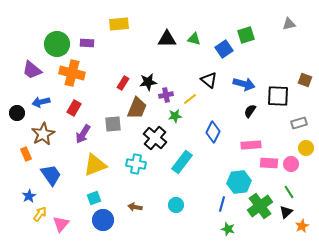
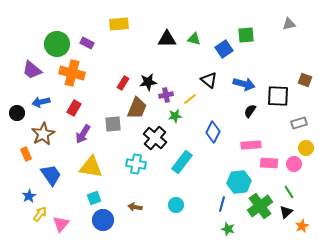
green square at (246, 35): rotated 12 degrees clockwise
purple rectangle at (87, 43): rotated 24 degrees clockwise
pink circle at (291, 164): moved 3 px right
yellow triangle at (95, 165): moved 4 px left, 2 px down; rotated 30 degrees clockwise
